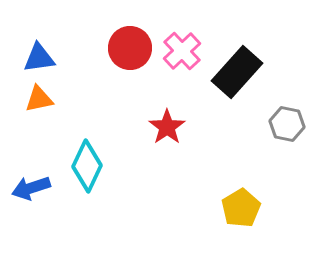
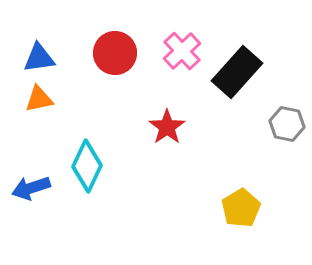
red circle: moved 15 px left, 5 px down
